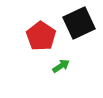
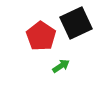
black square: moved 3 px left
